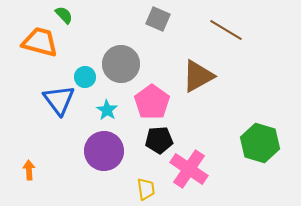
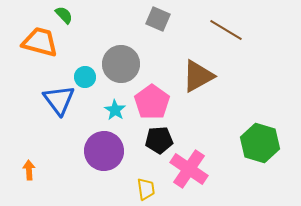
cyan star: moved 8 px right
